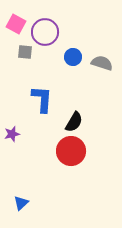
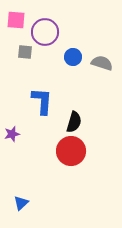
pink square: moved 4 px up; rotated 24 degrees counterclockwise
blue L-shape: moved 2 px down
black semicircle: rotated 15 degrees counterclockwise
